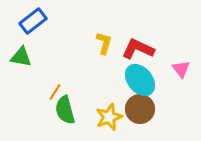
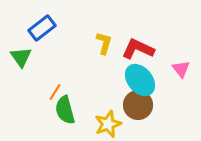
blue rectangle: moved 9 px right, 7 px down
green triangle: rotated 45 degrees clockwise
brown circle: moved 2 px left, 4 px up
yellow star: moved 1 px left, 7 px down
